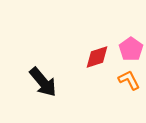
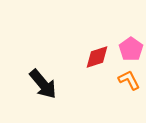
black arrow: moved 2 px down
